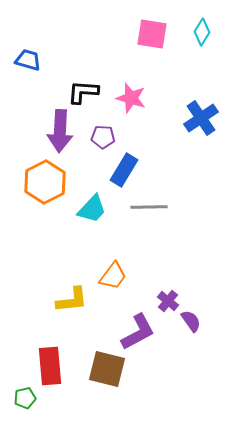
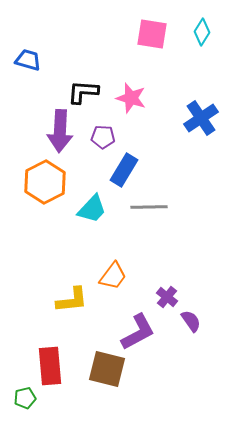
purple cross: moved 1 px left, 4 px up
